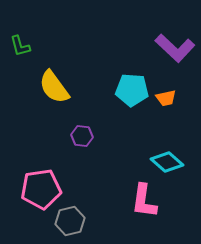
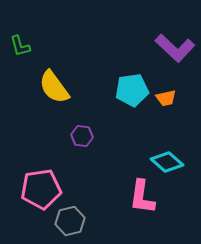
cyan pentagon: rotated 12 degrees counterclockwise
pink L-shape: moved 2 px left, 4 px up
